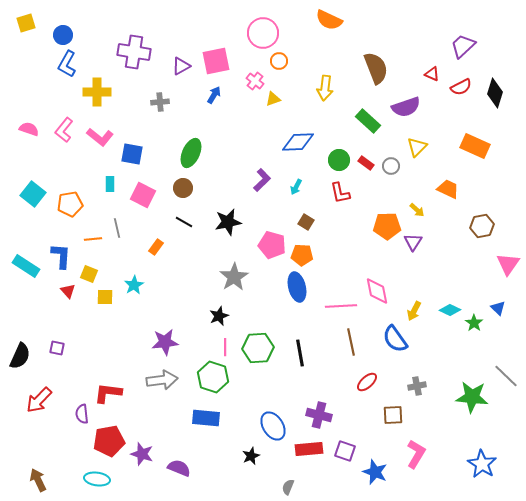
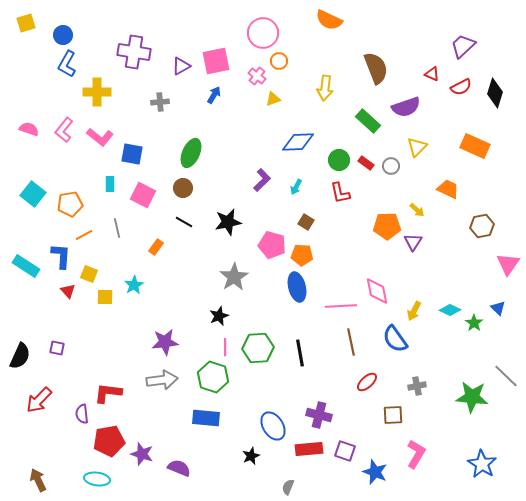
pink cross at (255, 81): moved 2 px right, 5 px up
orange line at (93, 239): moved 9 px left, 4 px up; rotated 24 degrees counterclockwise
